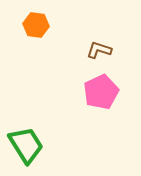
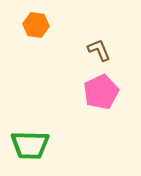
brown L-shape: rotated 50 degrees clockwise
green trapezoid: moved 4 px right; rotated 123 degrees clockwise
